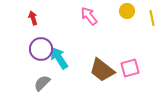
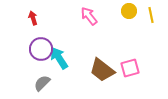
yellow circle: moved 2 px right
yellow line: moved 1 px left, 3 px up
